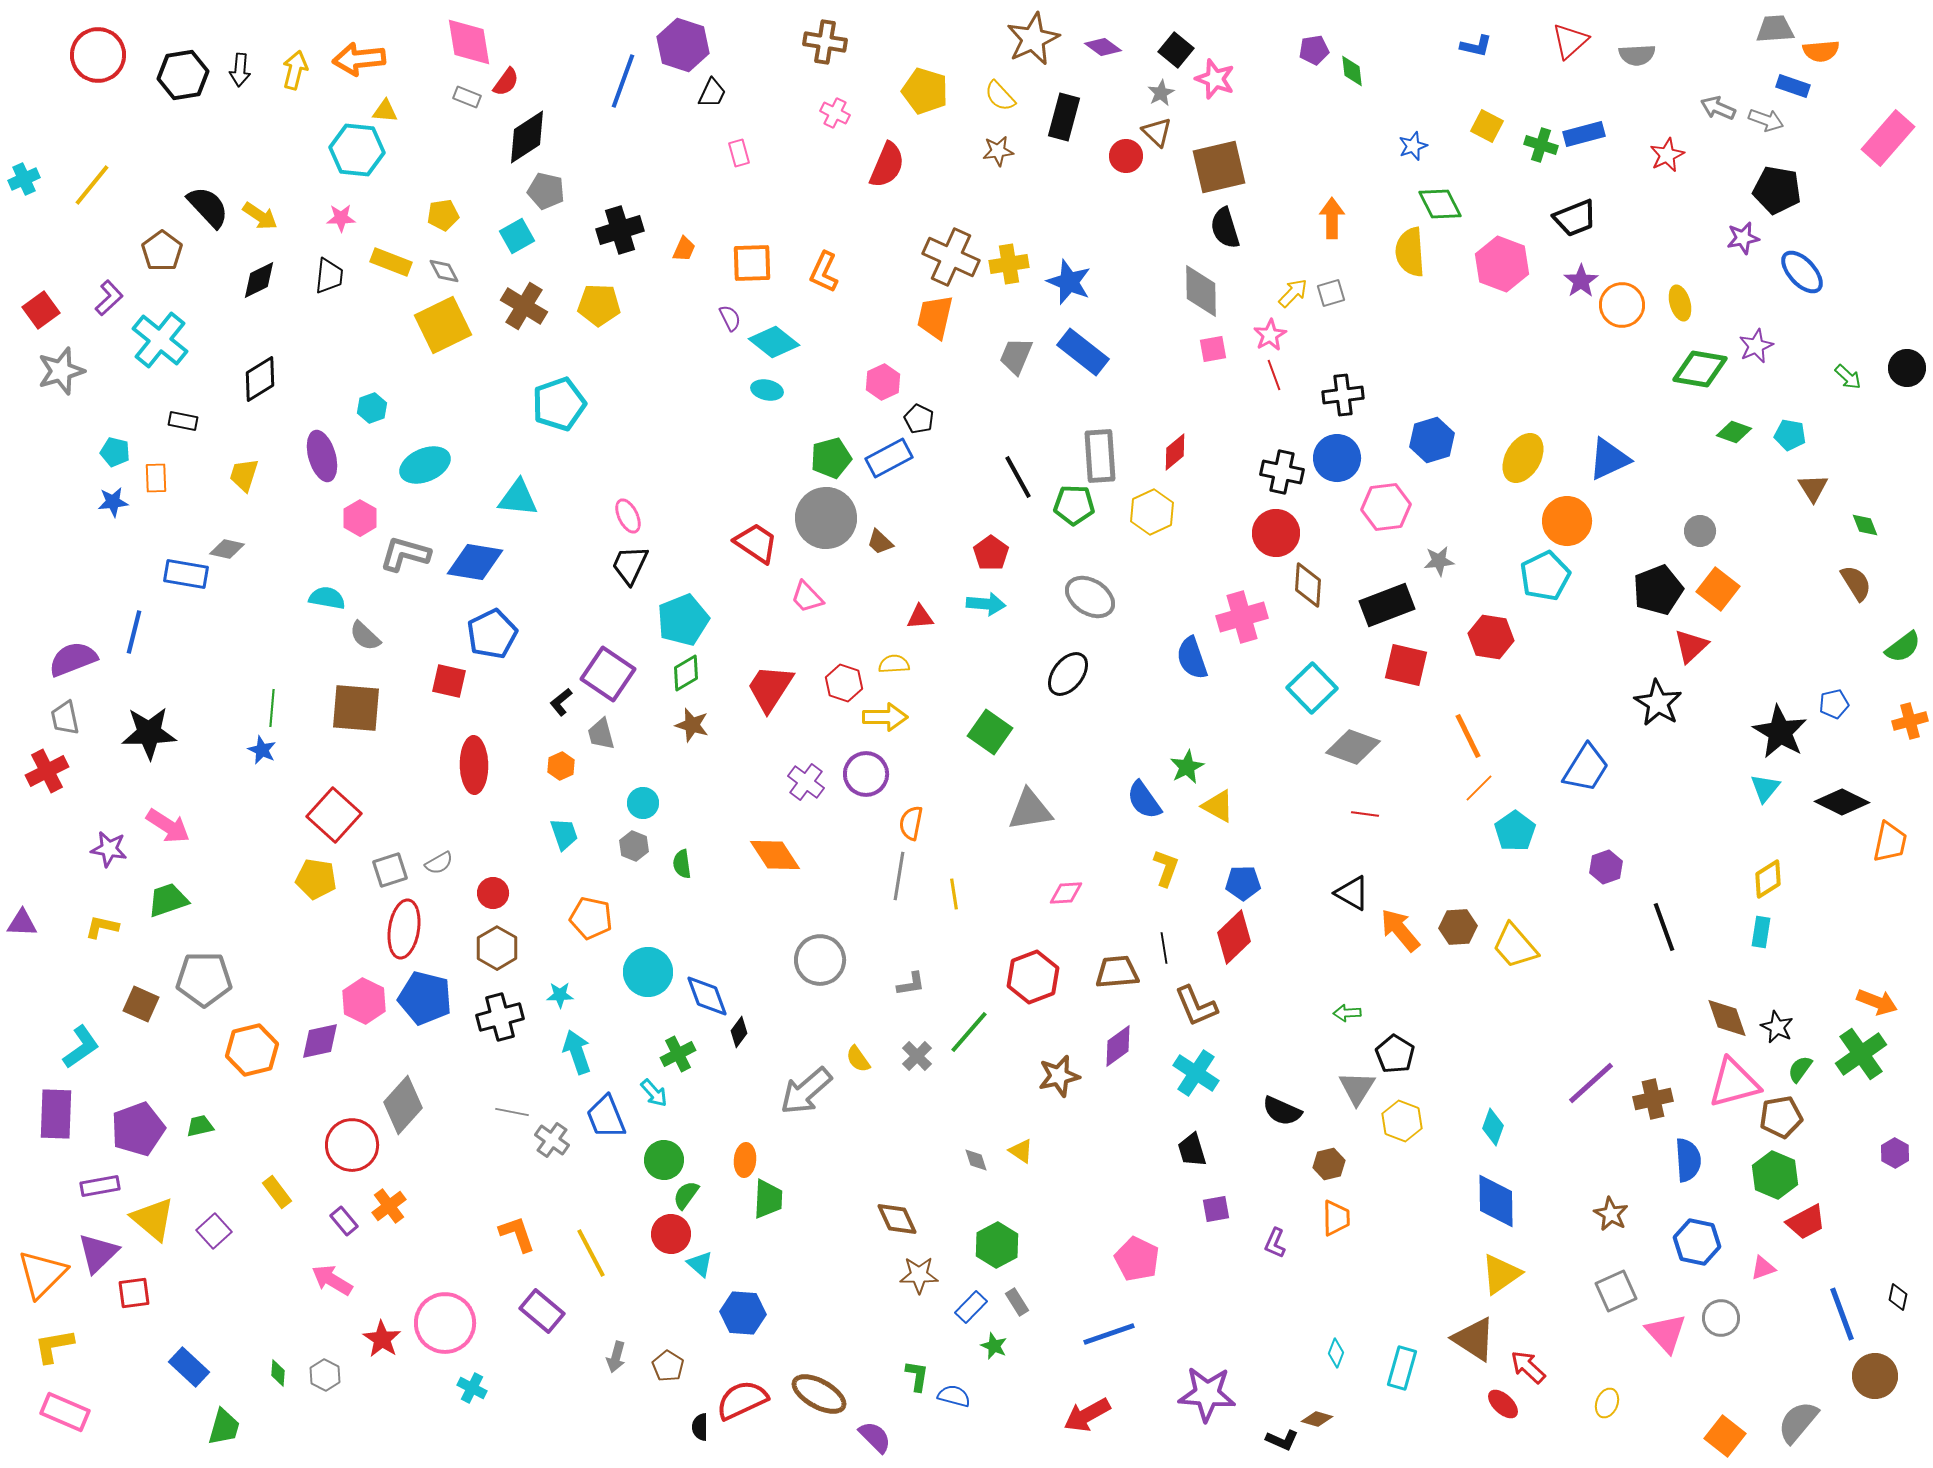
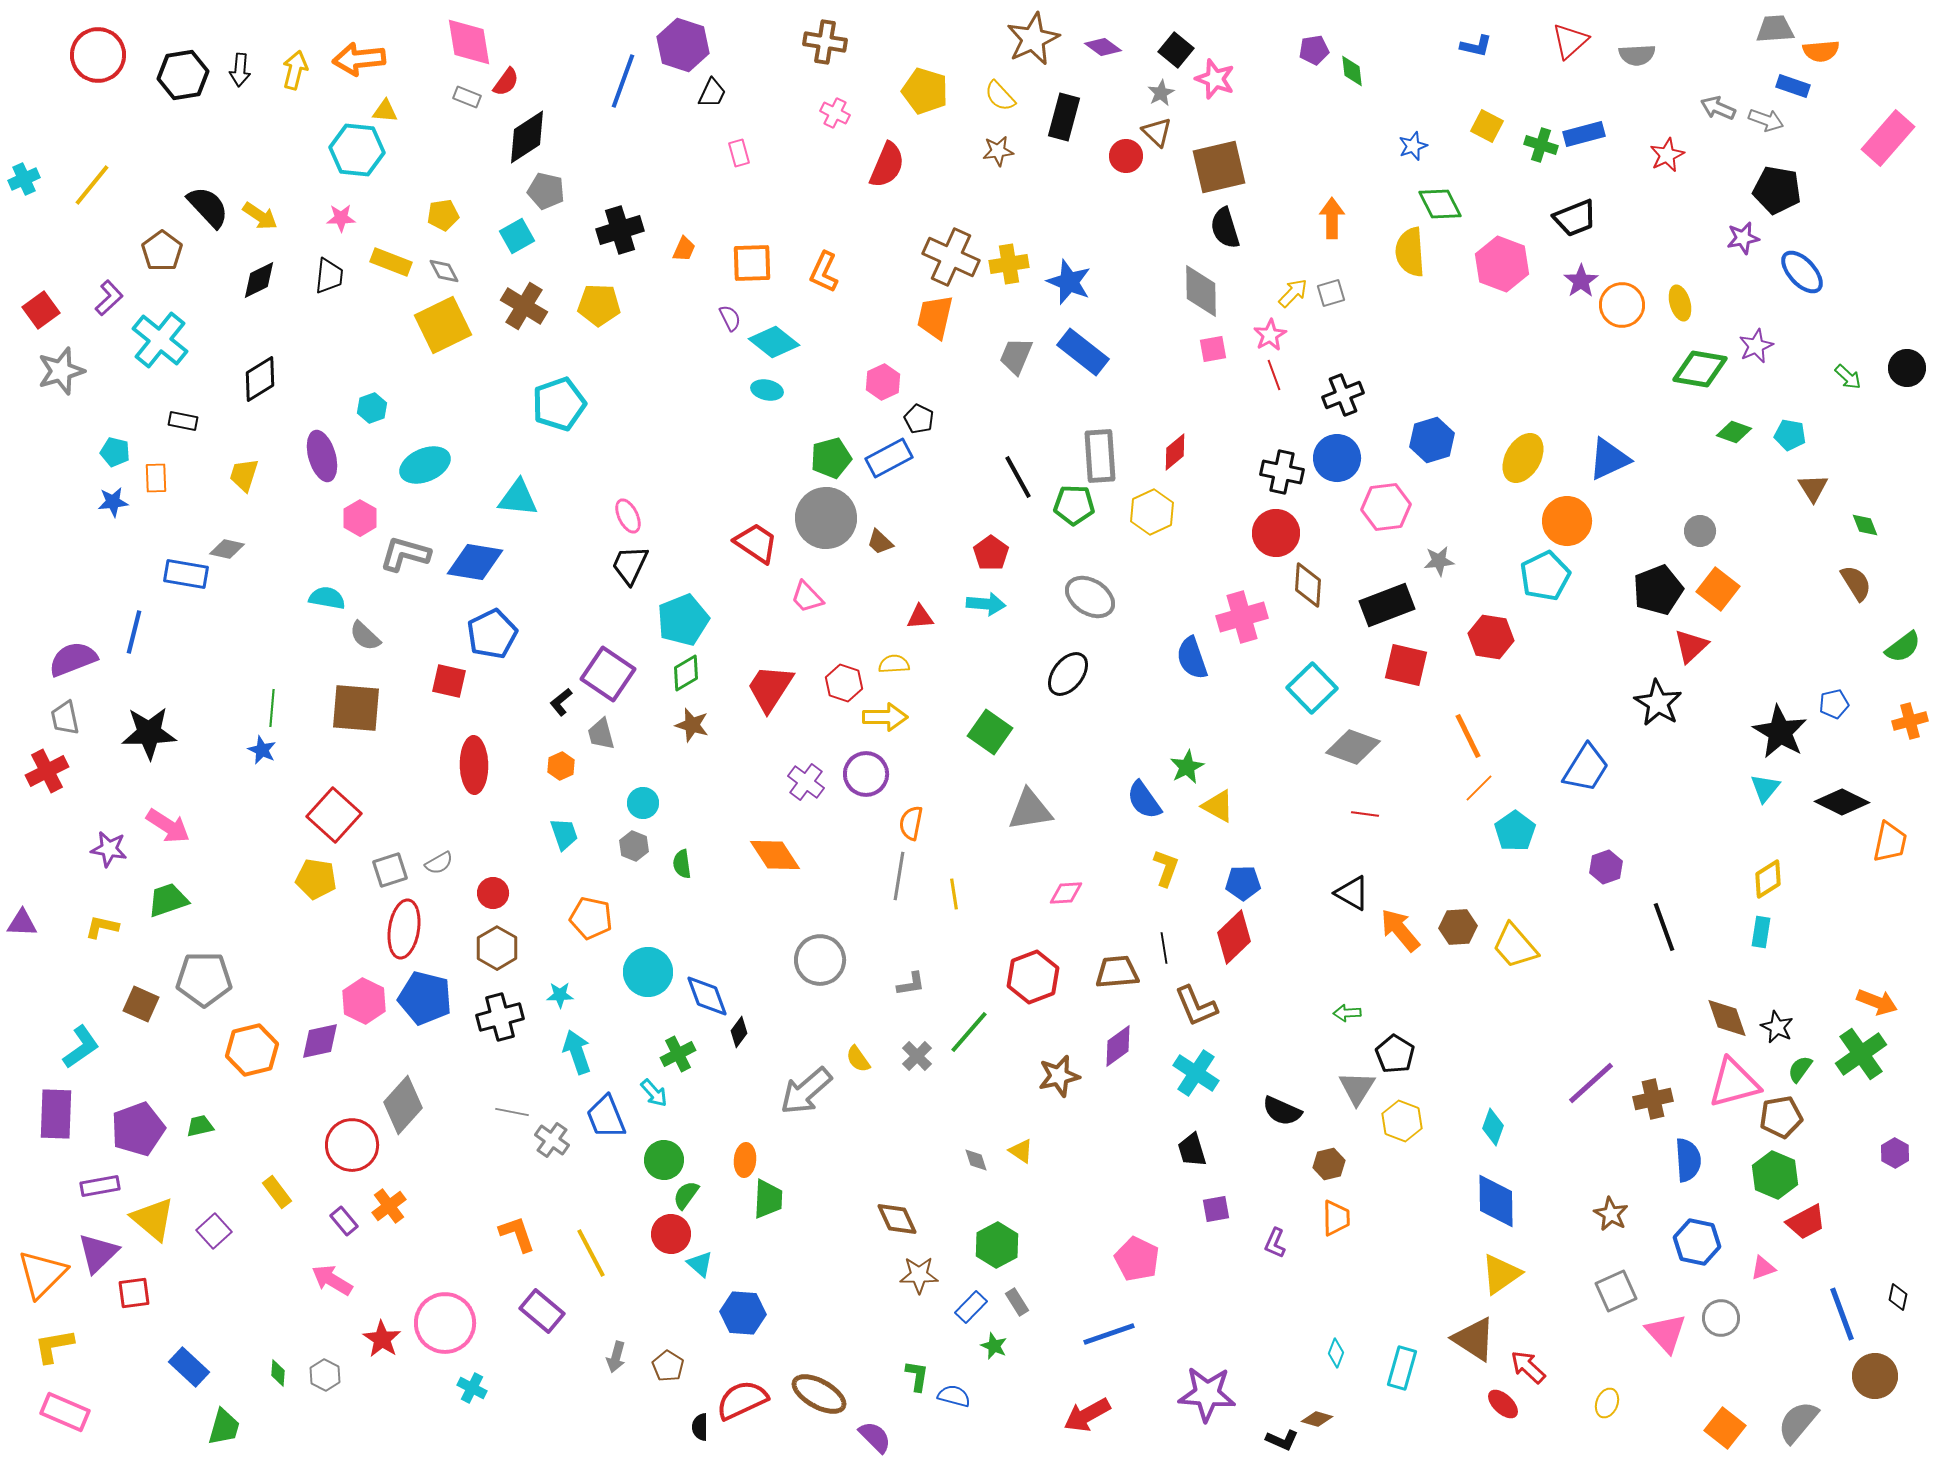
black cross at (1343, 395): rotated 15 degrees counterclockwise
orange square at (1725, 1436): moved 8 px up
